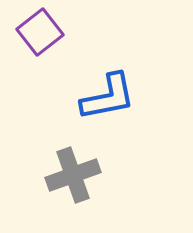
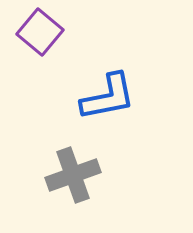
purple square: rotated 12 degrees counterclockwise
